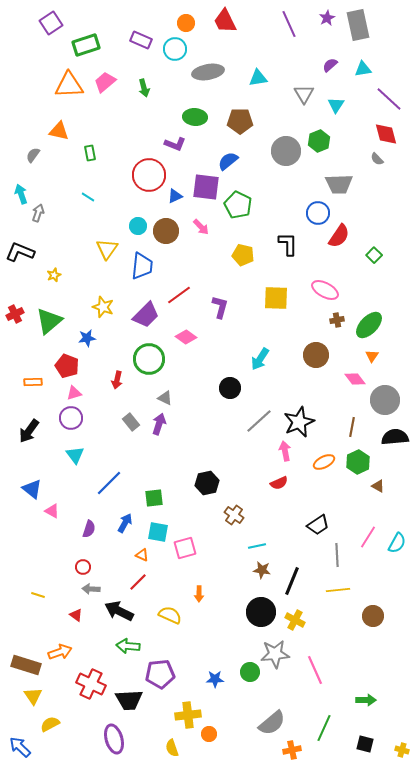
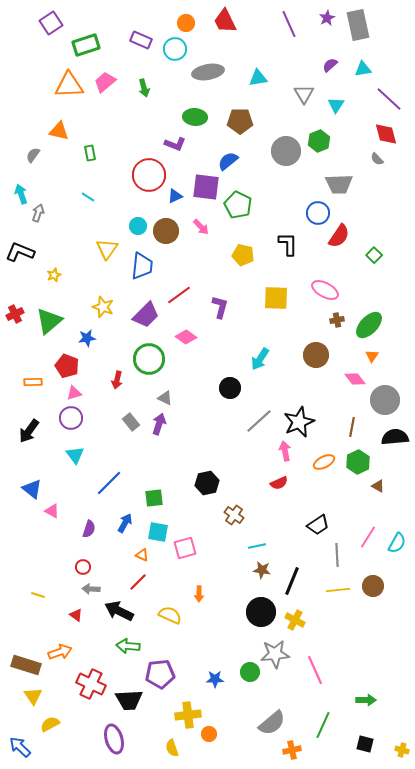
brown circle at (373, 616): moved 30 px up
green line at (324, 728): moved 1 px left, 3 px up
